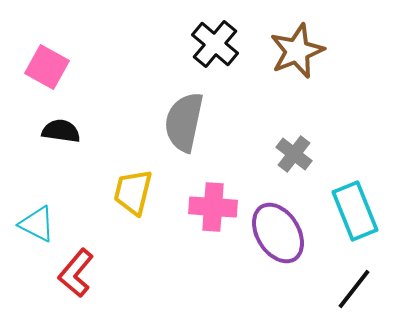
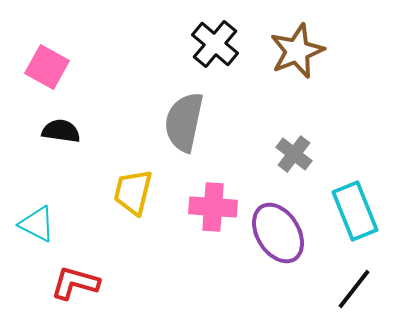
red L-shape: moved 1 px left, 10 px down; rotated 66 degrees clockwise
